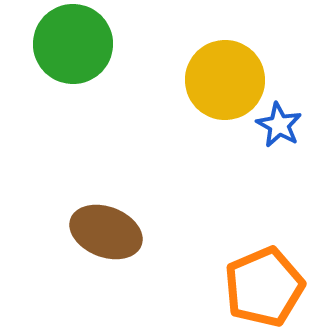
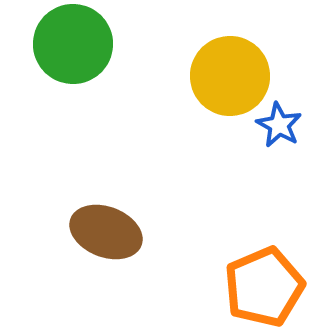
yellow circle: moved 5 px right, 4 px up
